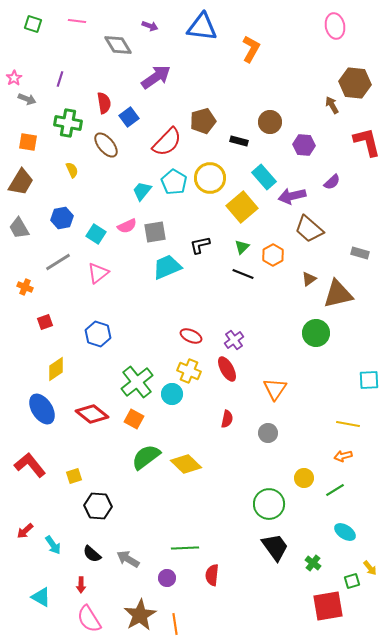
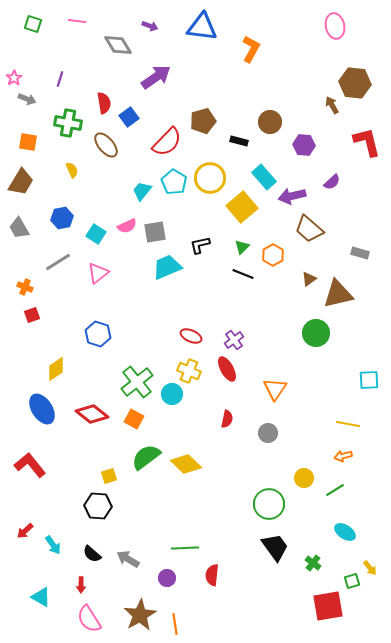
red square at (45, 322): moved 13 px left, 7 px up
yellow square at (74, 476): moved 35 px right
